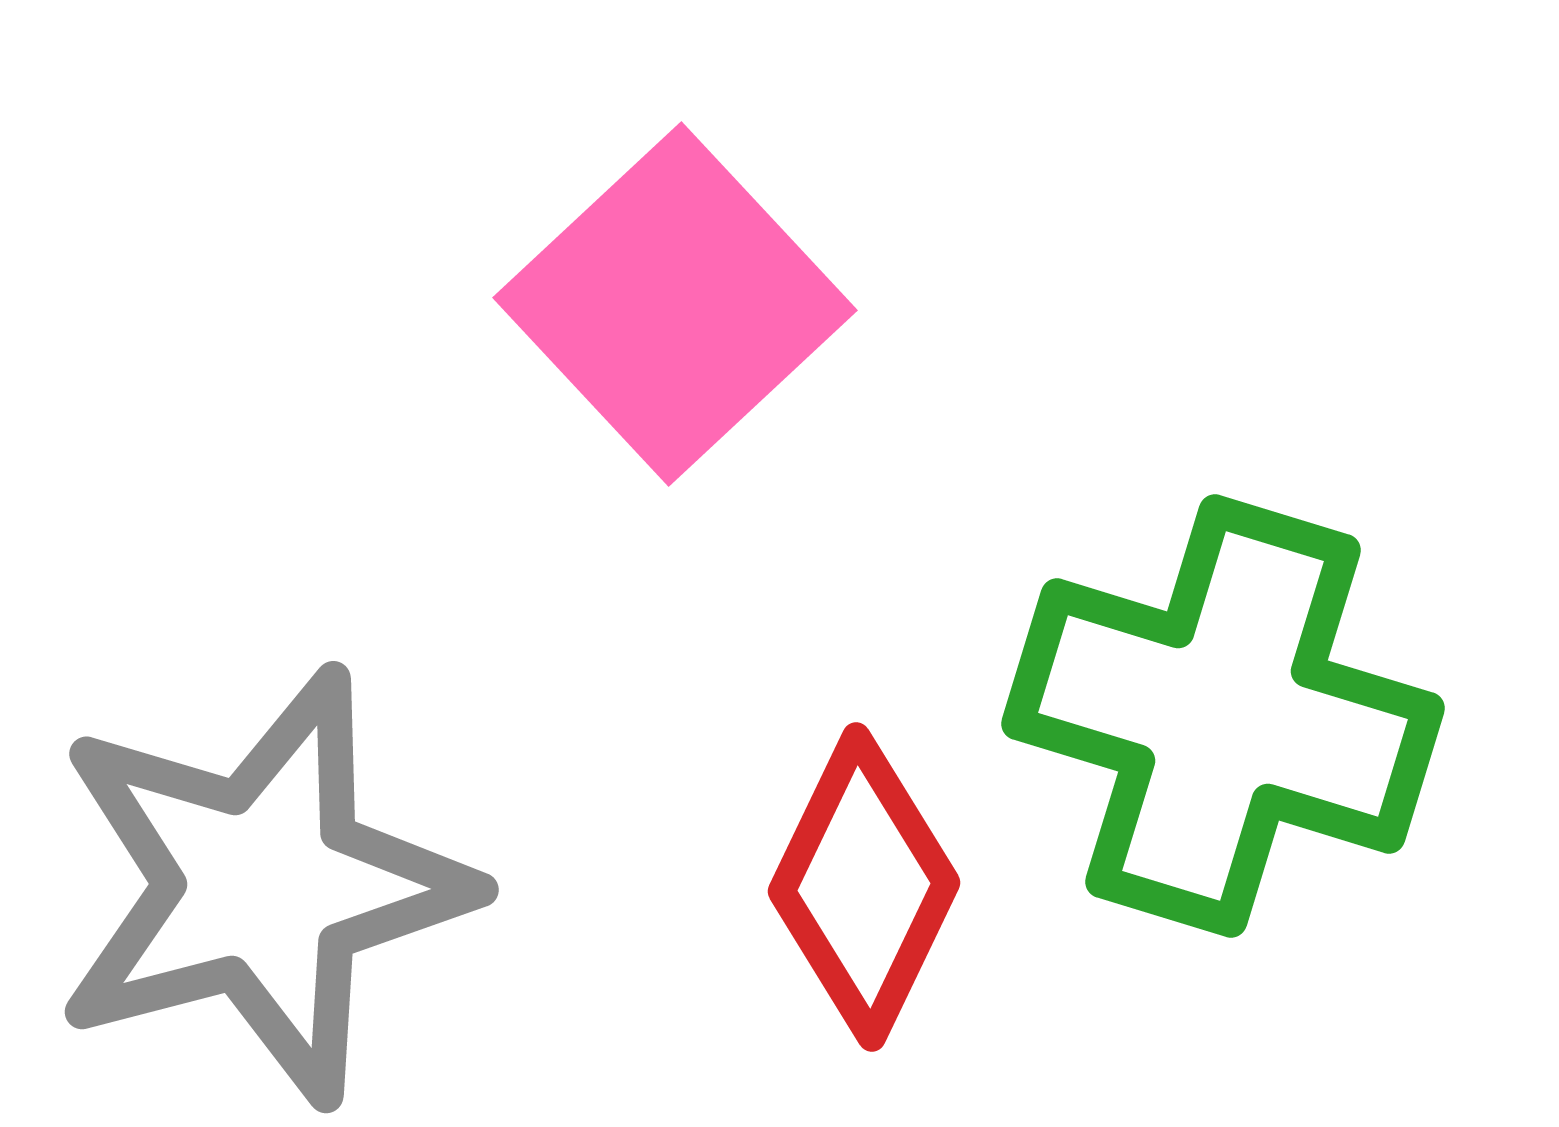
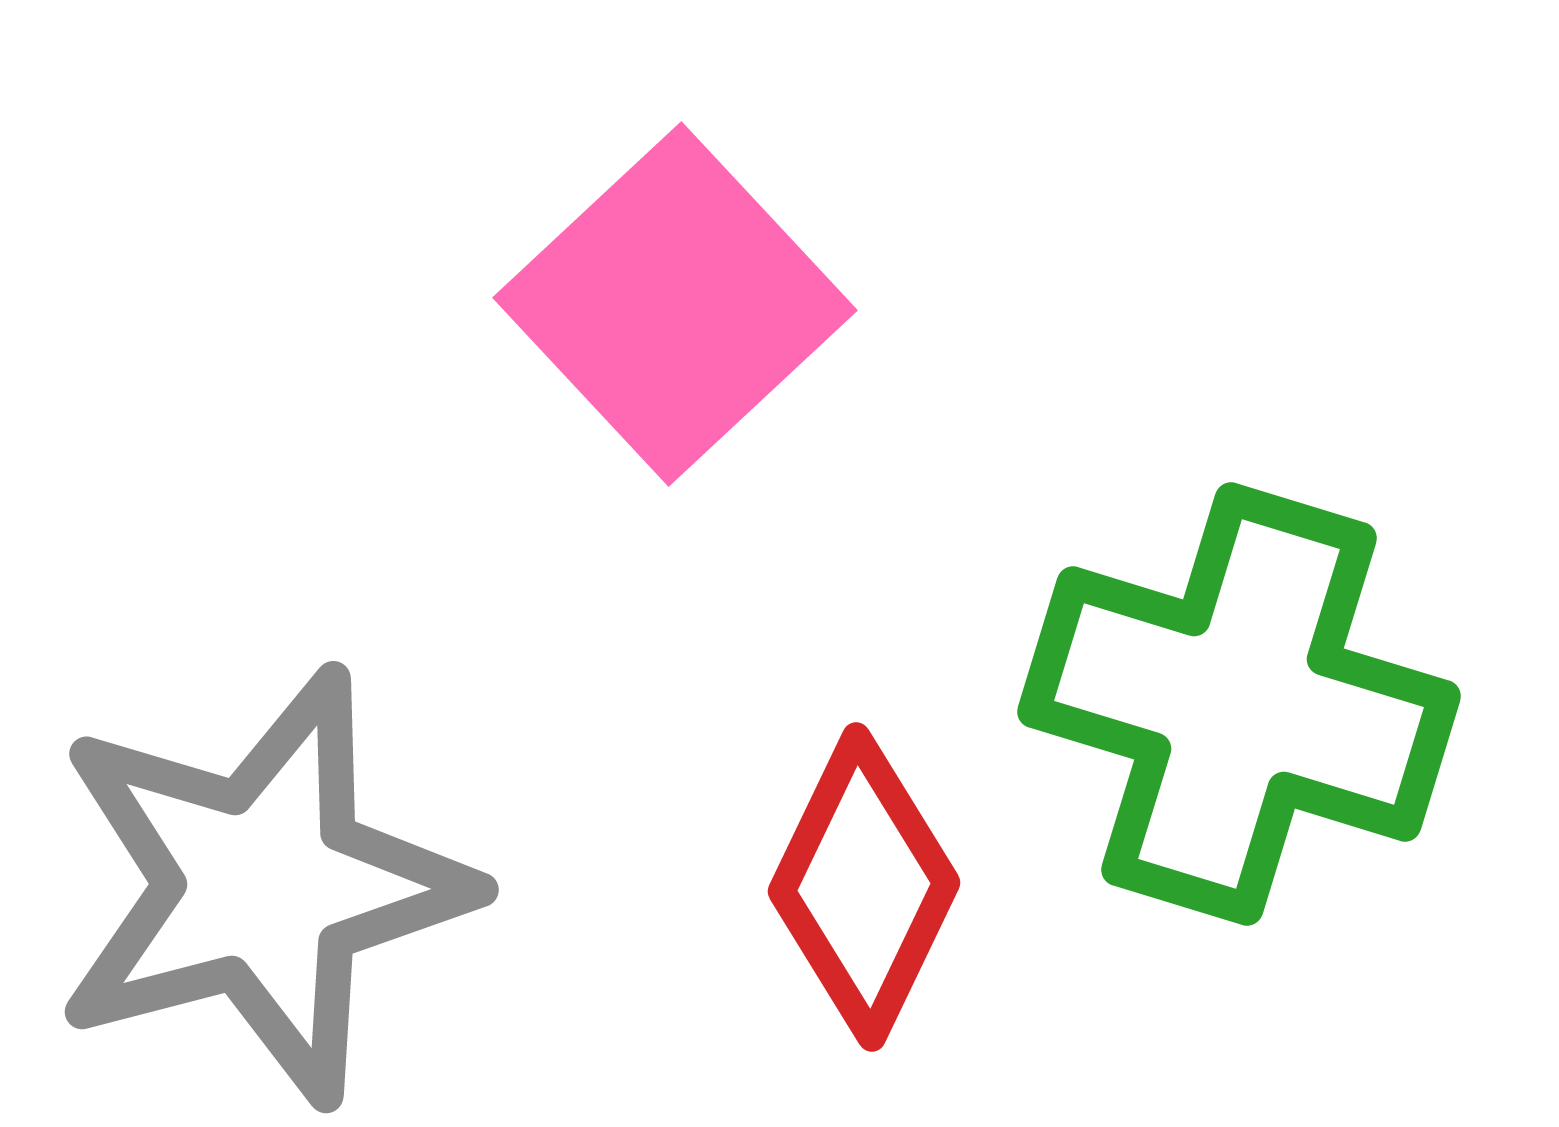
green cross: moved 16 px right, 12 px up
